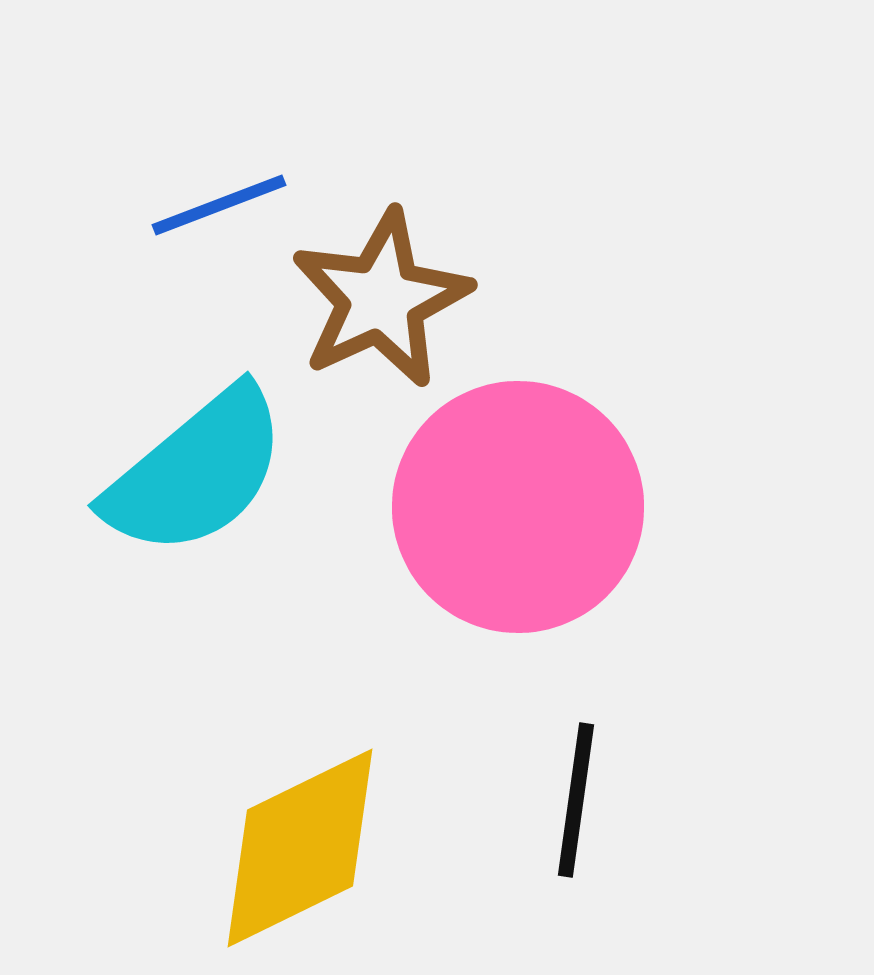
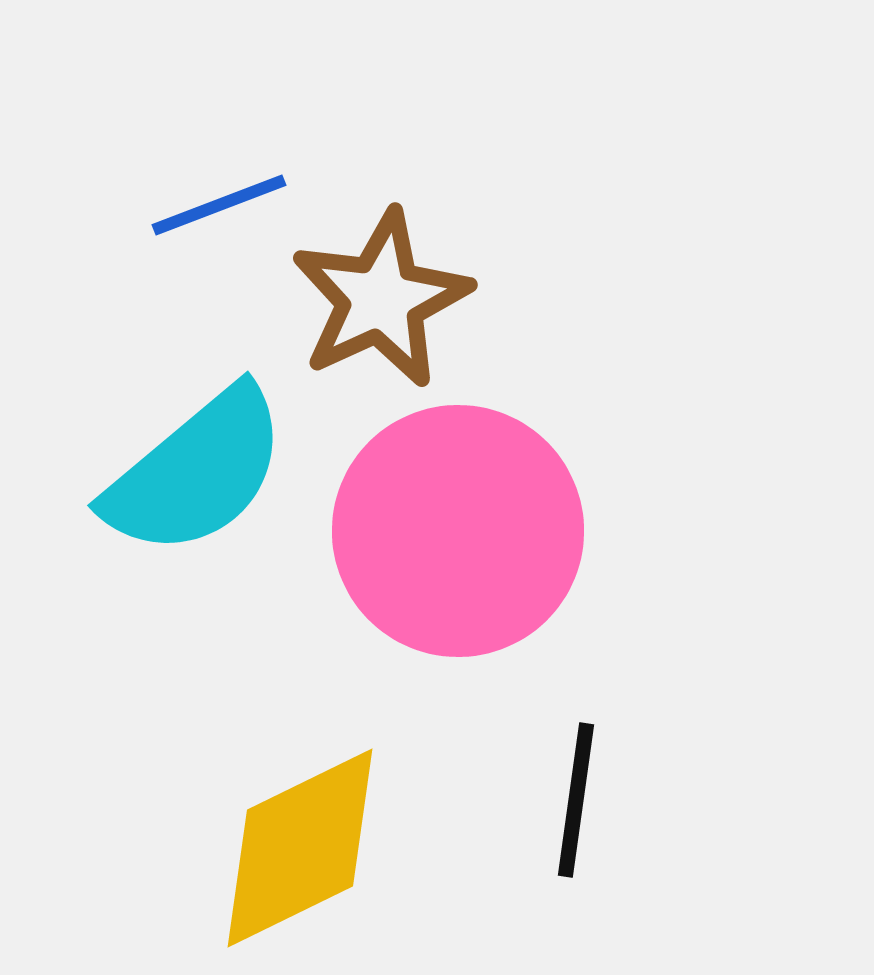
pink circle: moved 60 px left, 24 px down
